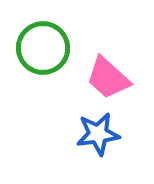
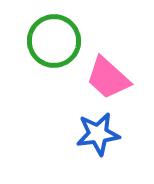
green circle: moved 11 px right, 7 px up
